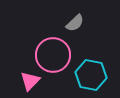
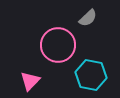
gray semicircle: moved 13 px right, 5 px up
pink circle: moved 5 px right, 10 px up
